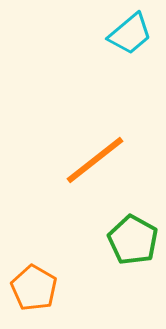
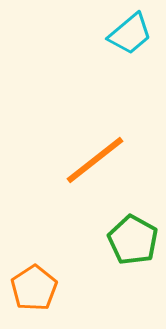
orange pentagon: rotated 9 degrees clockwise
